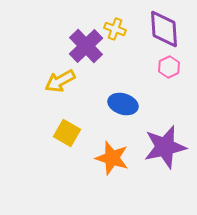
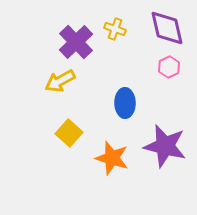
purple diamond: moved 3 px right, 1 px up; rotated 9 degrees counterclockwise
purple cross: moved 10 px left, 4 px up
blue ellipse: moved 2 px right, 1 px up; rotated 72 degrees clockwise
yellow square: moved 2 px right; rotated 12 degrees clockwise
purple star: moved 1 px up; rotated 27 degrees clockwise
